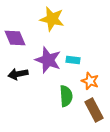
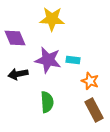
yellow star: rotated 10 degrees counterclockwise
purple star: rotated 8 degrees counterclockwise
green semicircle: moved 19 px left, 6 px down
